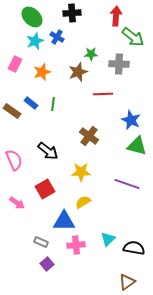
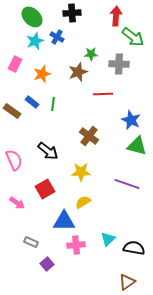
orange star: moved 2 px down
blue rectangle: moved 1 px right, 1 px up
gray rectangle: moved 10 px left
